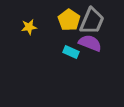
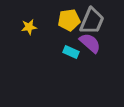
yellow pentagon: rotated 30 degrees clockwise
purple semicircle: rotated 20 degrees clockwise
